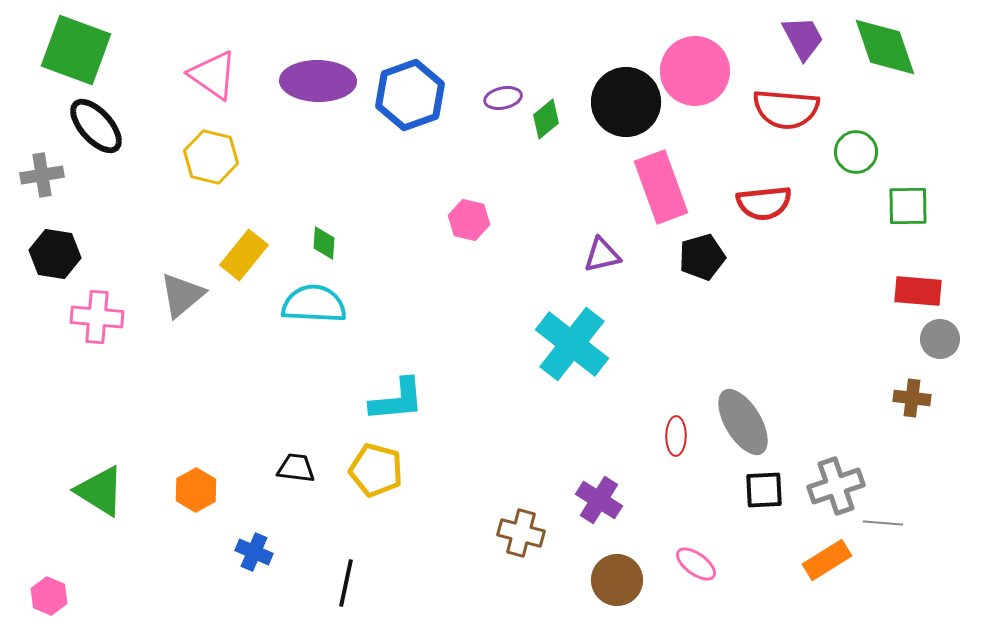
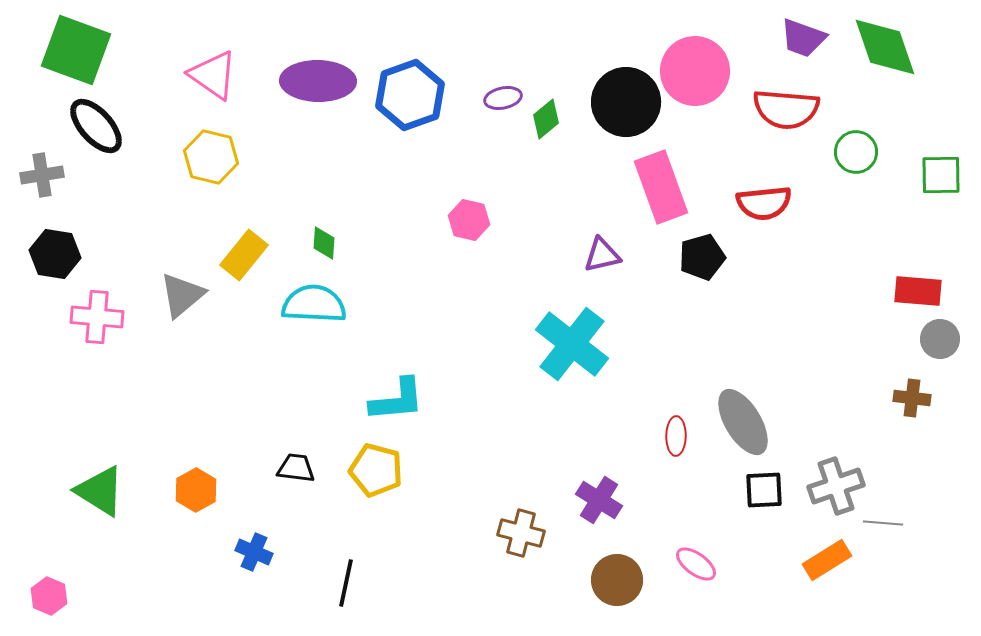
purple trapezoid at (803, 38): rotated 138 degrees clockwise
green square at (908, 206): moved 33 px right, 31 px up
